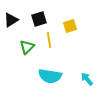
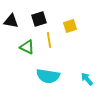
black triangle: moved 1 px down; rotated 42 degrees clockwise
green triangle: rotated 49 degrees counterclockwise
cyan semicircle: moved 2 px left
